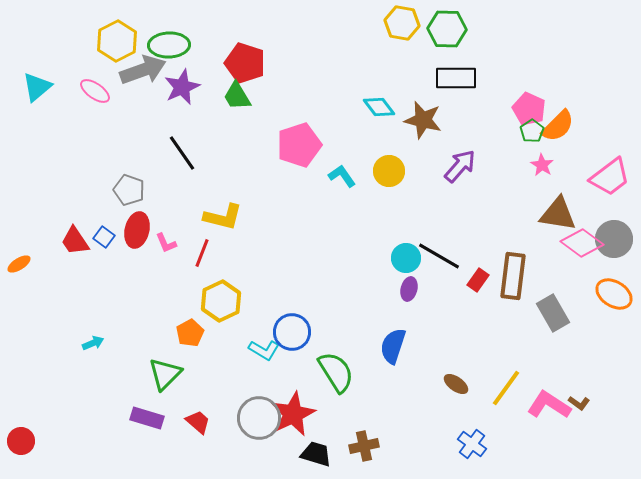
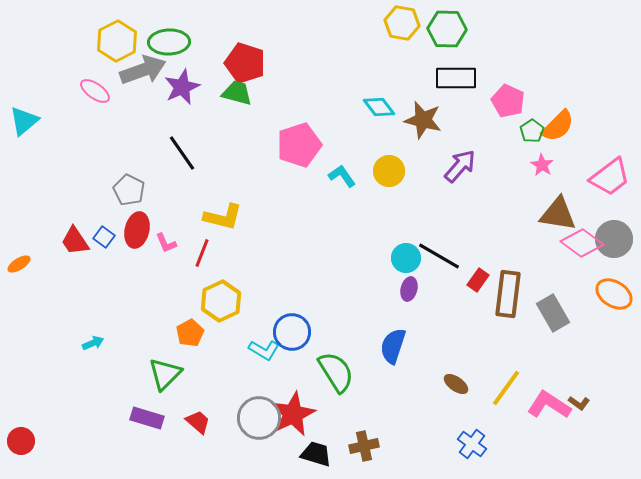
green ellipse at (169, 45): moved 3 px up
cyan triangle at (37, 87): moved 13 px left, 34 px down
green trapezoid at (237, 96): moved 3 px up; rotated 136 degrees clockwise
pink pentagon at (529, 109): moved 21 px left, 8 px up
gray pentagon at (129, 190): rotated 8 degrees clockwise
brown rectangle at (513, 276): moved 5 px left, 18 px down
